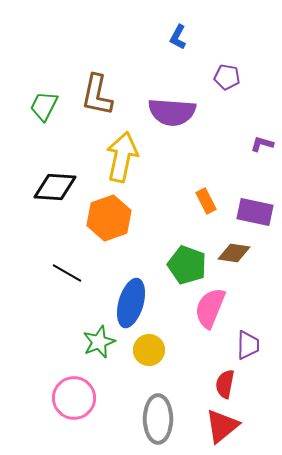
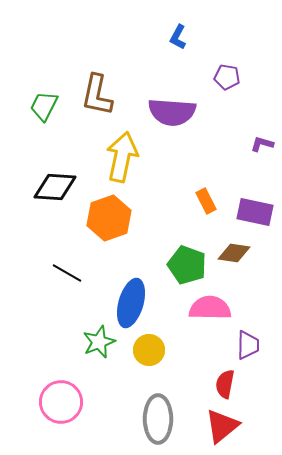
pink semicircle: rotated 69 degrees clockwise
pink circle: moved 13 px left, 4 px down
